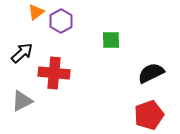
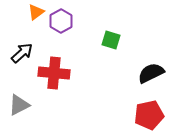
green square: rotated 18 degrees clockwise
gray triangle: moved 3 px left, 4 px down
red pentagon: rotated 8 degrees clockwise
